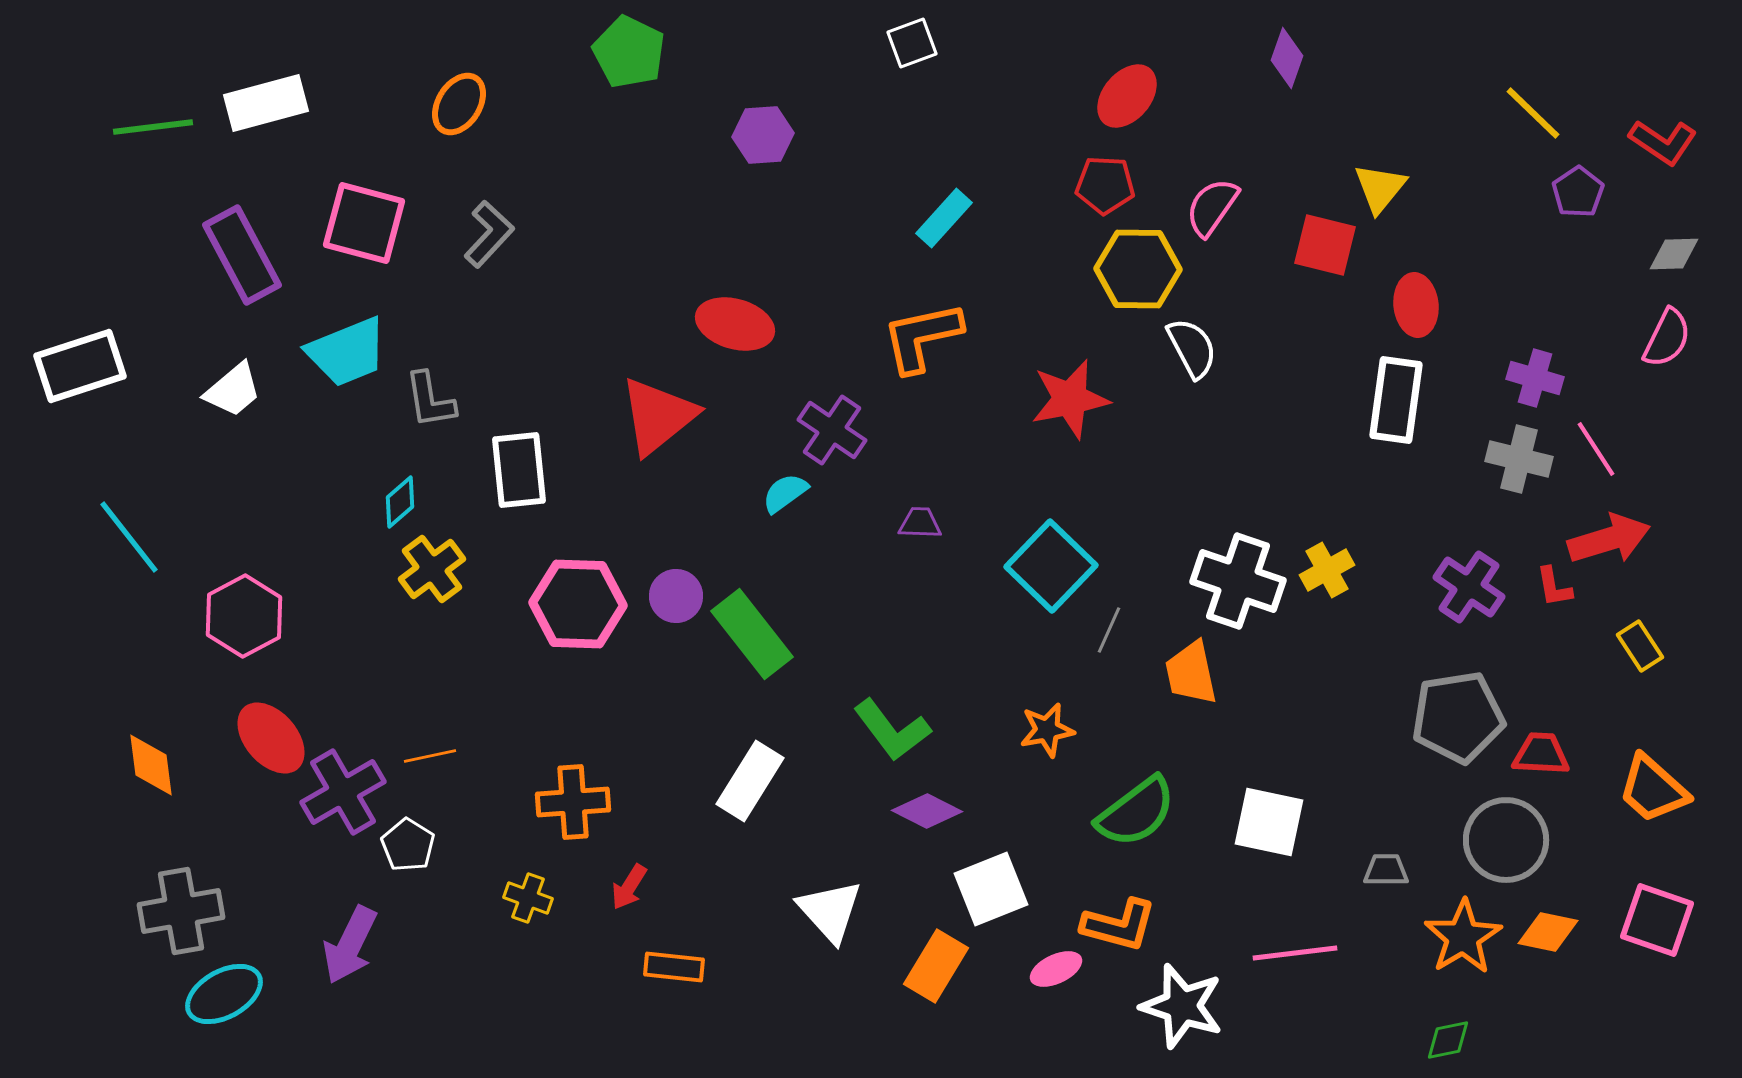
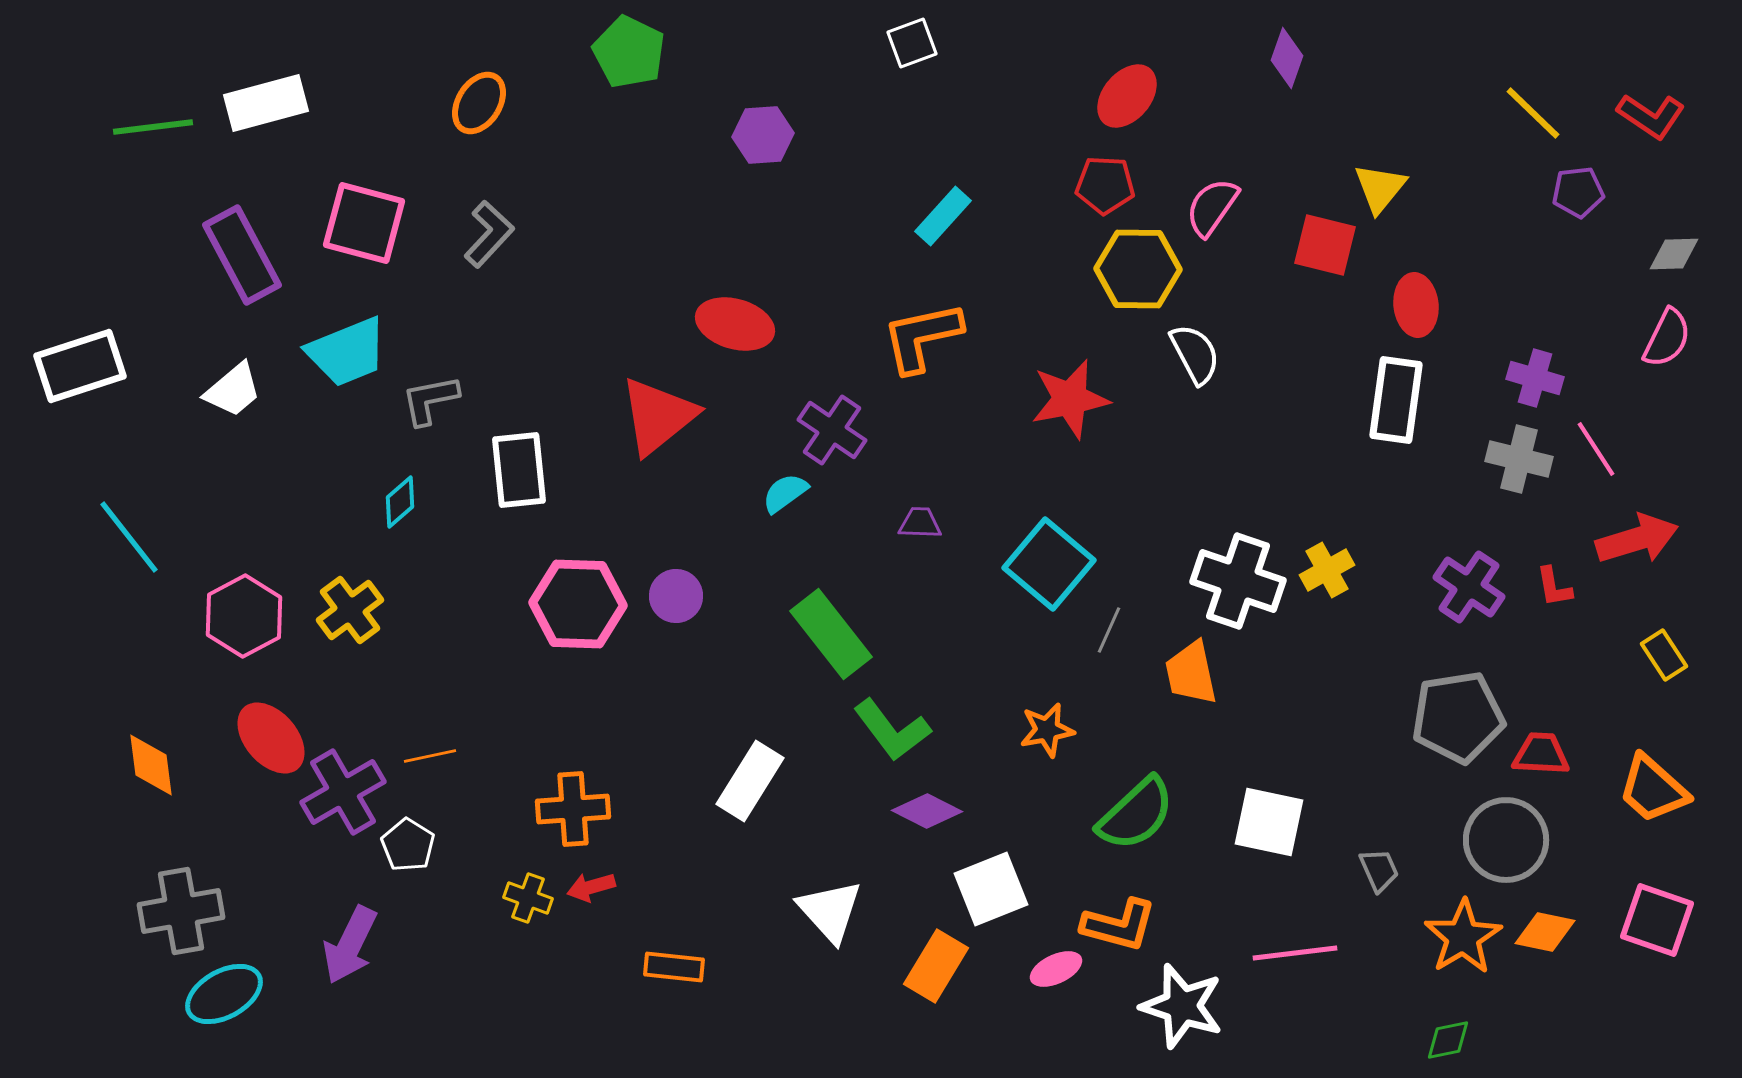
orange ellipse at (459, 104): moved 20 px right, 1 px up
red L-shape at (1663, 142): moved 12 px left, 26 px up
purple pentagon at (1578, 192): rotated 27 degrees clockwise
cyan rectangle at (944, 218): moved 1 px left, 2 px up
white semicircle at (1192, 348): moved 3 px right, 6 px down
gray L-shape at (430, 400): rotated 88 degrees clockwise
red arrow at (1609, 539): moved 28 px right
cyan square at (1051, 566): moved 2 px left, 2 px up; rotated 4 degrees counterclockwise
yellow cross at (432, 569): moved 82 px left, 41 px down
green rectangle at (752, 634): moved 79 px right
yellow rectangle at (1640, 646): moved 24 px right, 9 px down
orange cross at (573, 802): moved 7 px down
green semicircle at (1136, 812): moved 2 px down; rotated 6 degrees counterclockwise
gray trapezoid at (1386, 870): moved 7 px left; rotated 66 degrees clockwise
red arrow at (629, 887): moved 38 px left; rotated 42 degrees clockwise
orange diamond at (1548, 932): moved 3 px left
